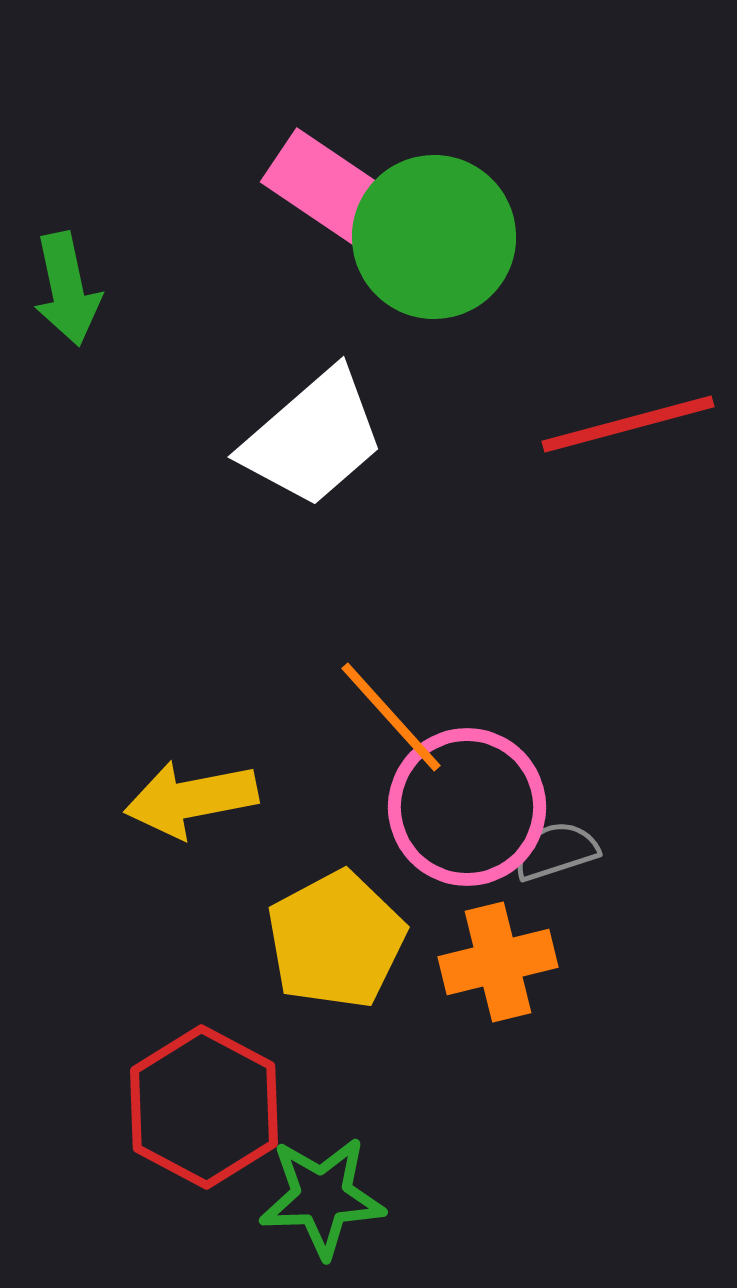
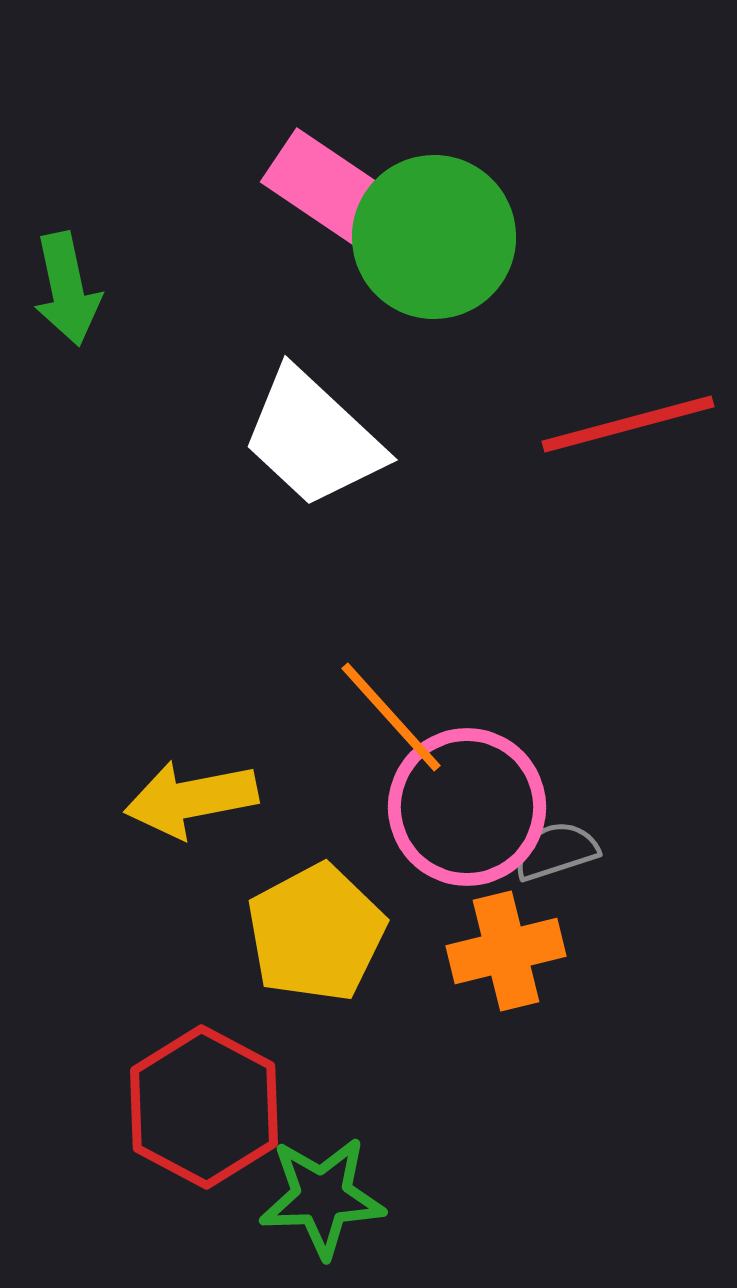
white trapezoid: rotated 84 degrees clockwise
yellow pentagon: moved 20 px left, 7 px up
orange cross: moved 8 px right, 11 px up
